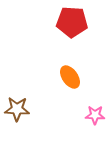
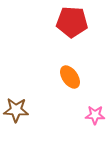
brown star: moved 1 px left, 1 px down
